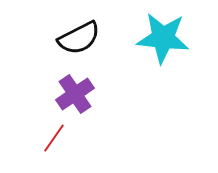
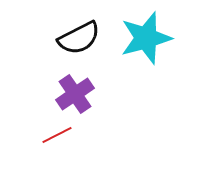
cyan star: moved 17 px left; rotated 22 degrees counterclockwise
red line: moved 3 px right, 3 px up; rotated 28 degrees clockwise
